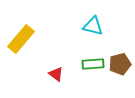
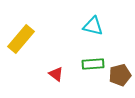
brown pentagon: moved 11 px down
